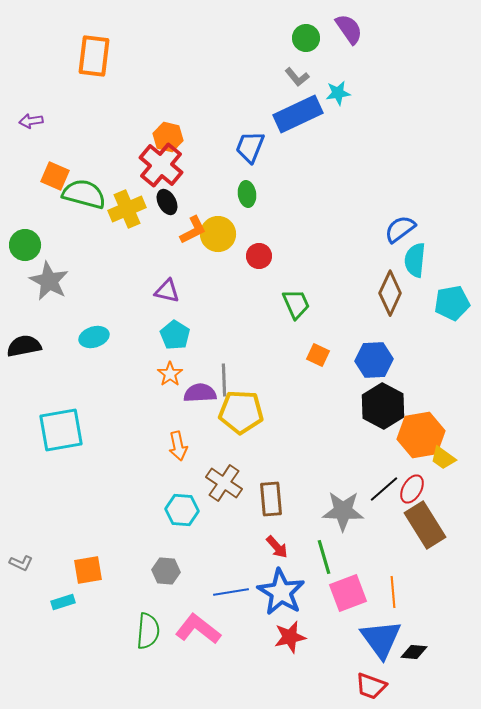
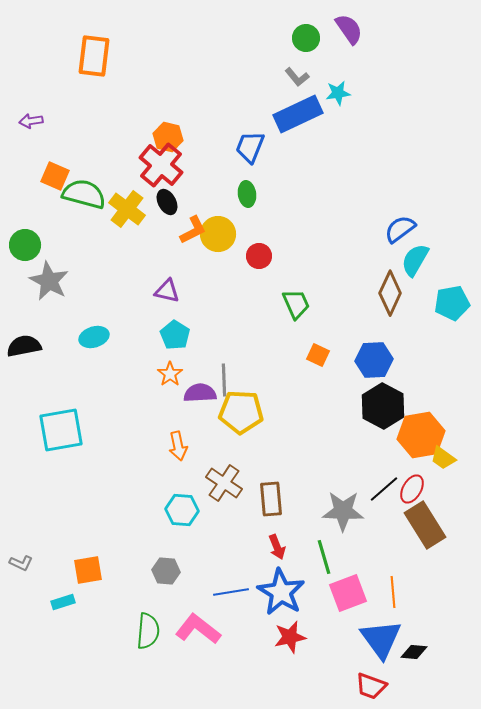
yellow cross at (127, 209): rotated 30 degrees counterclockwise
cyan semicircle at (415, 260): rotated 24 degrees clockwise
red arrow at (277, 547): rotated 20 degrees clockwise
